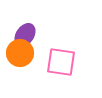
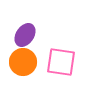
orange circle: moved 3 px right, 9 px down
